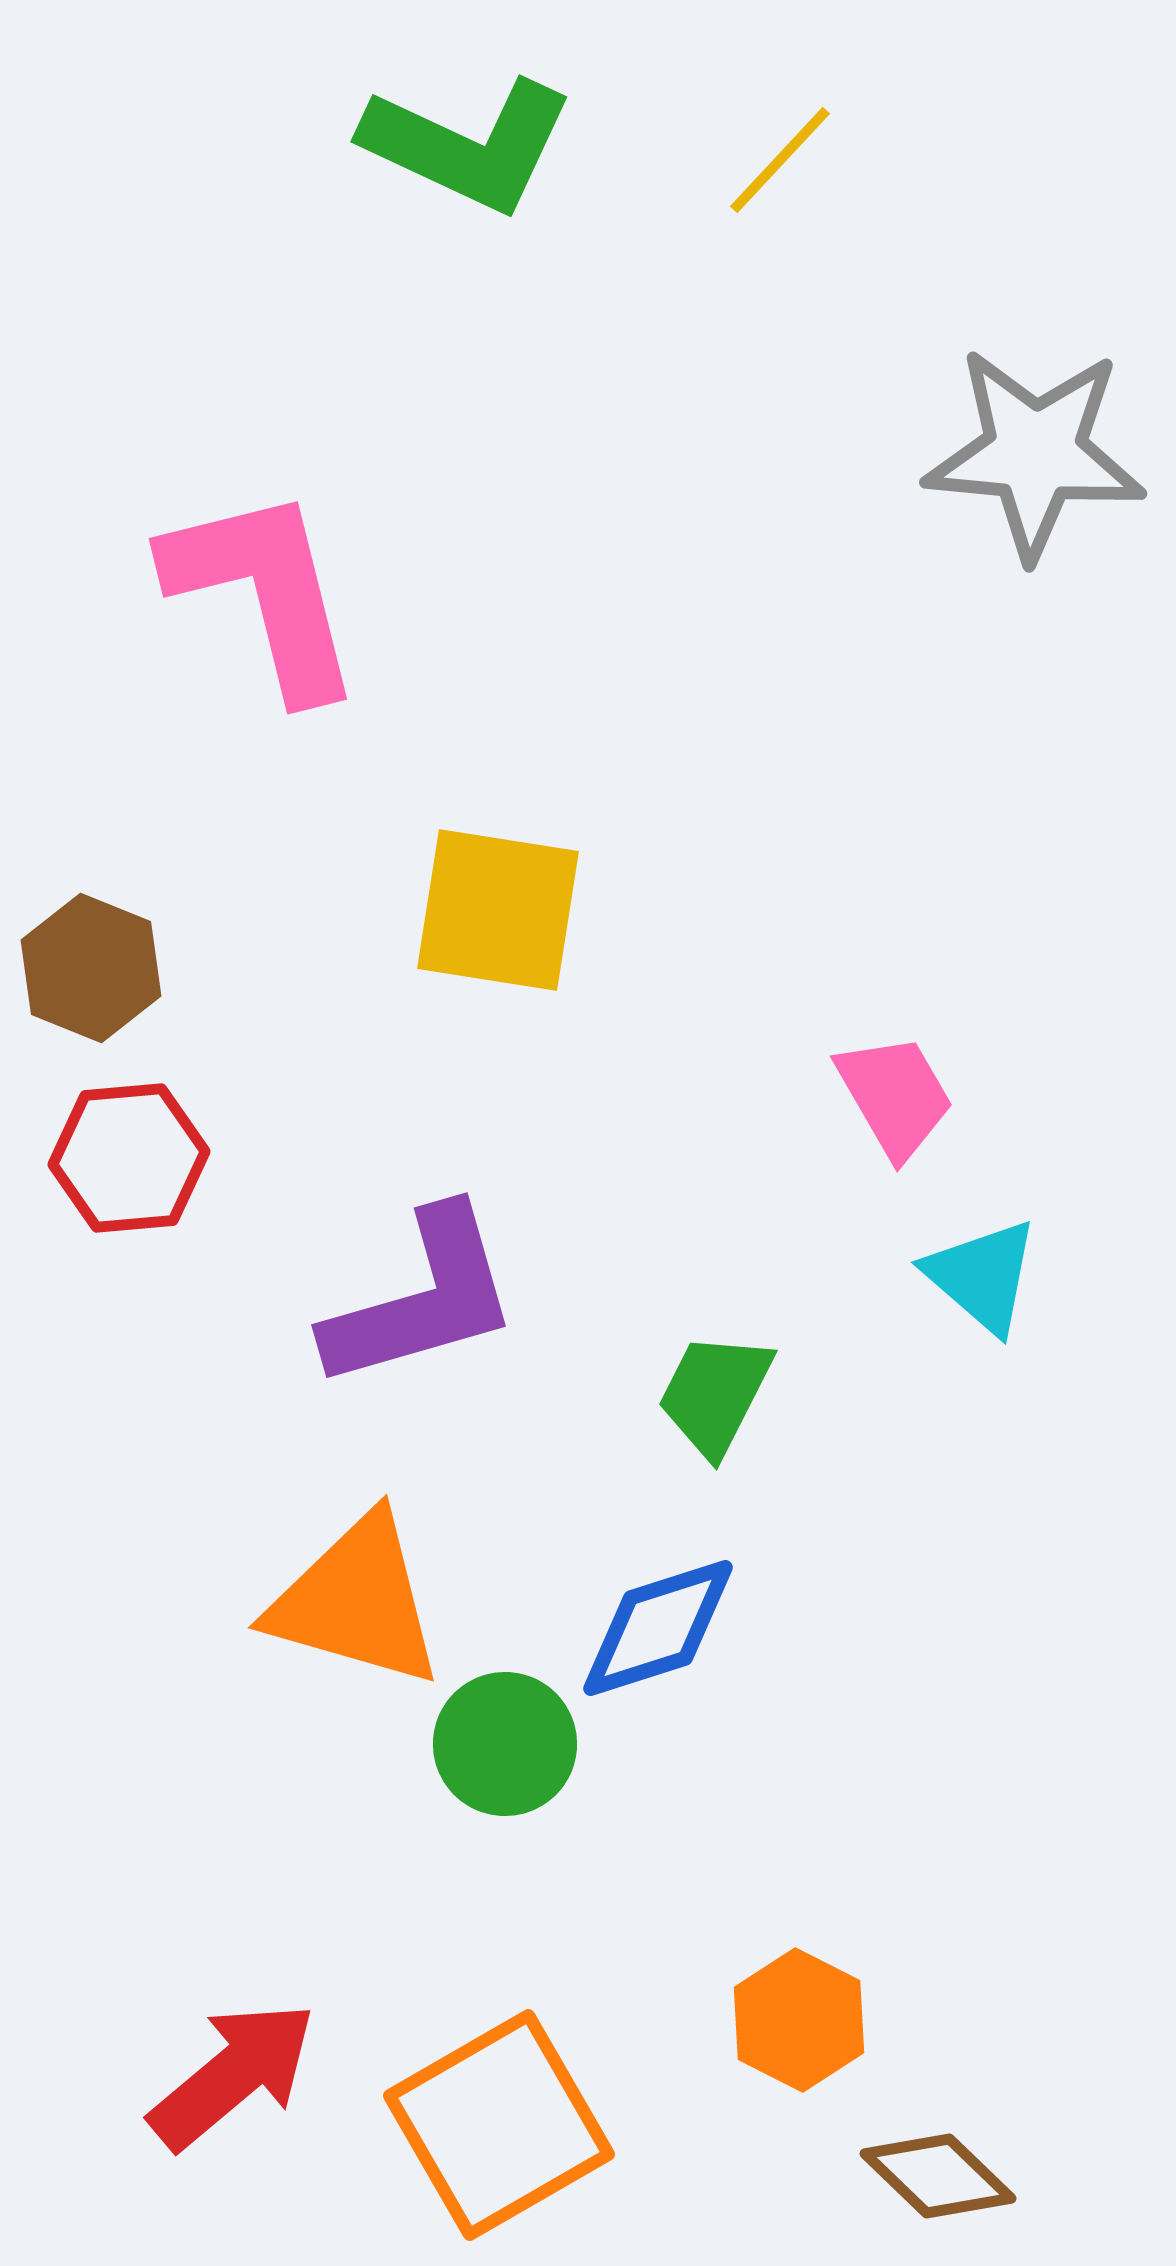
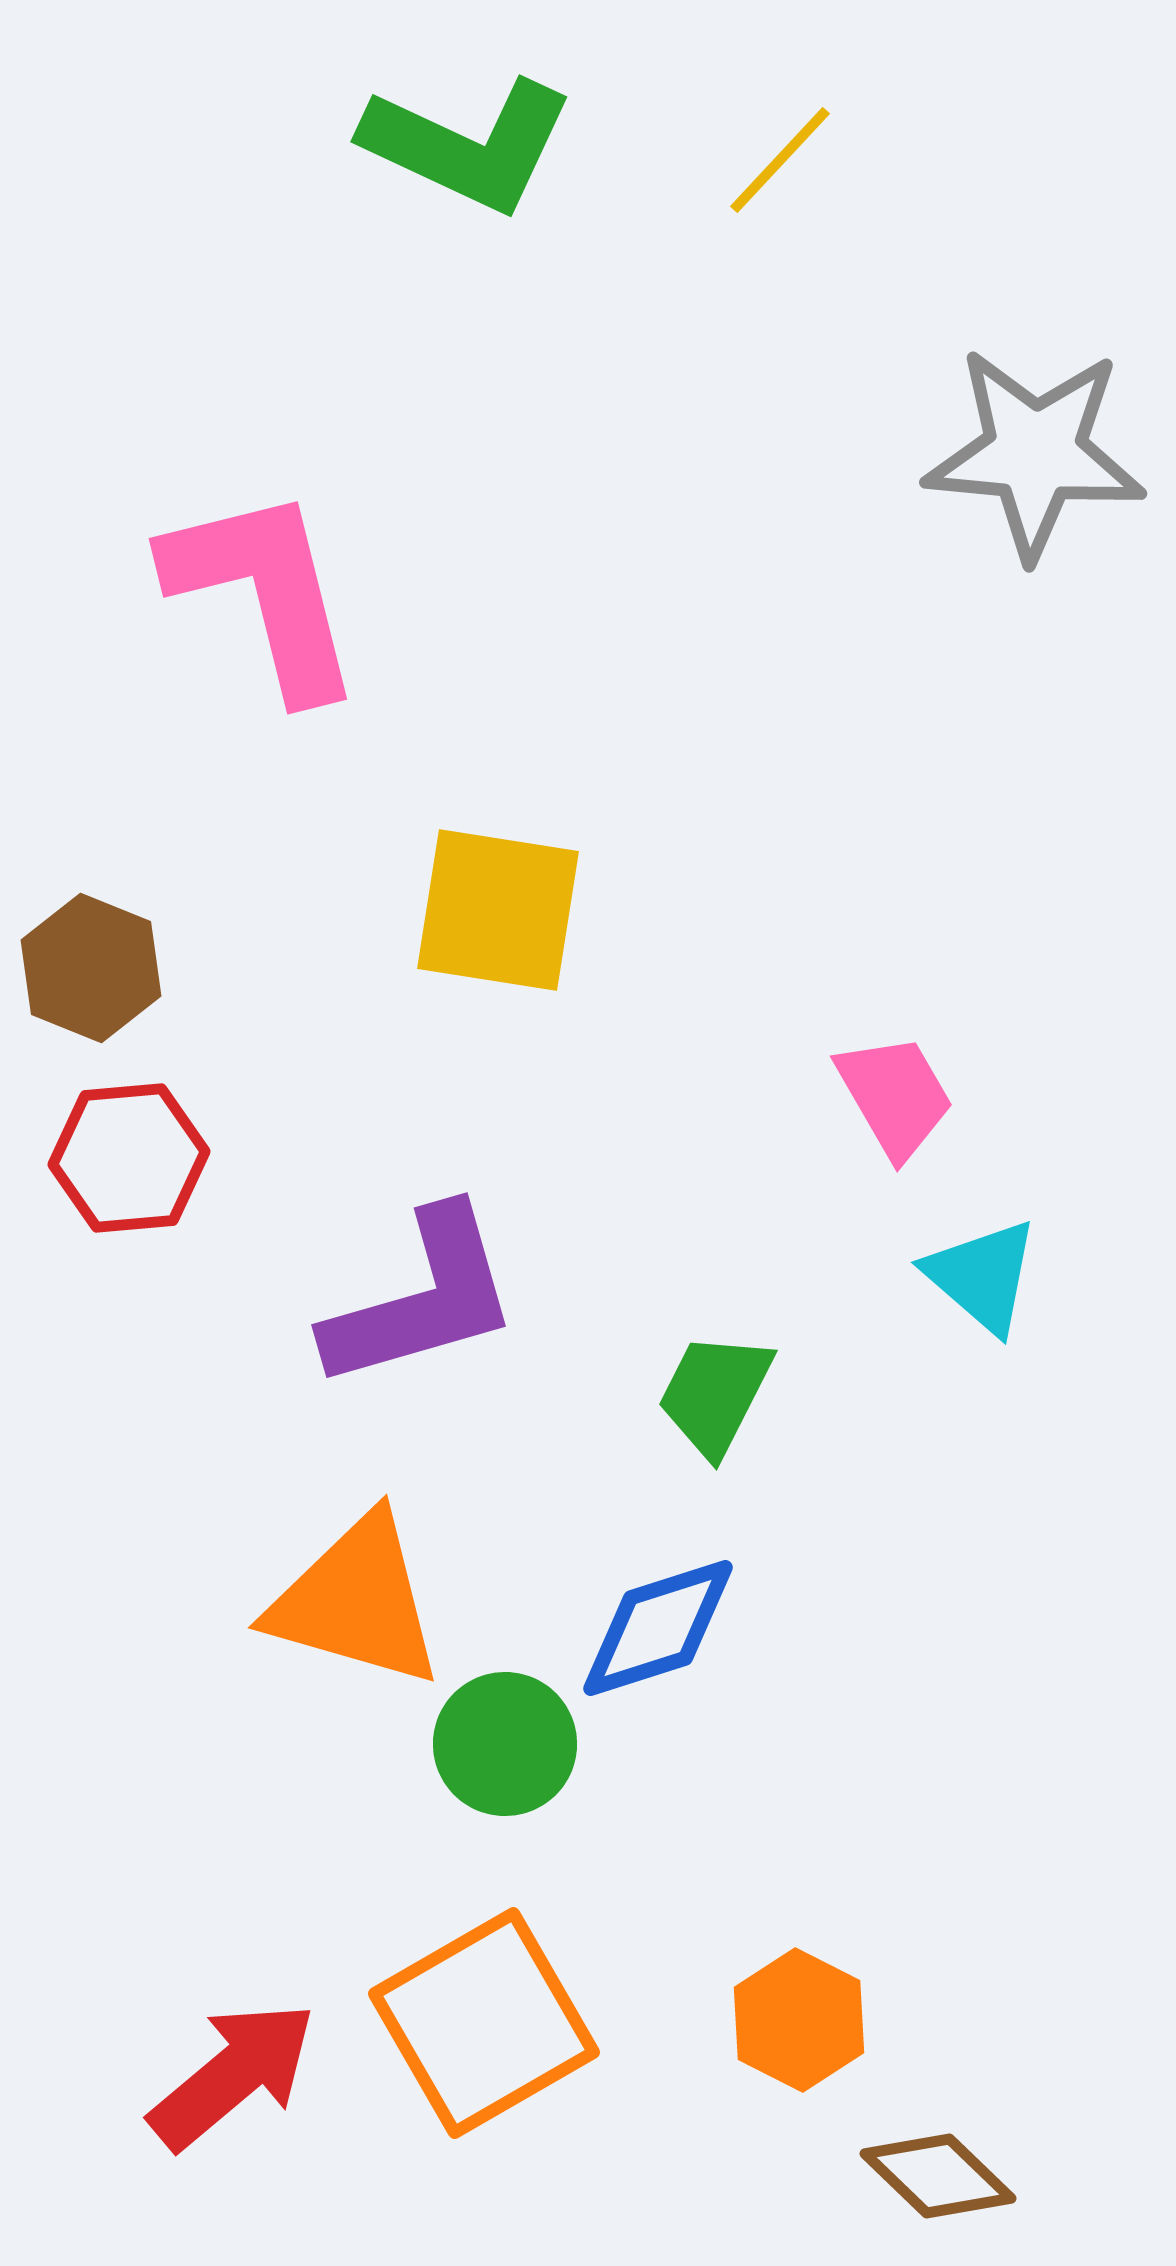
orange square: moved 15 px left, 102 px up
